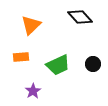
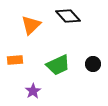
black diamond: moved 12 px left, 1 px up
orange rectangle: moved 6 px left, 3 px down
